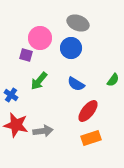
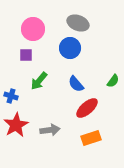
pink circle: moved 7 px left, 9 px up
blue circle: moved 1 px left
purple square: rotated 16 degrees counterclockwise
green semicircle: moved 1 px down
blue semicircle: rotated 18 degrees clockwise
blue cross: moved 1 px down; rotated 16 degrees counterclockwise
red ellipse: moved 1 px left, 3 px up; rotated 10 degrees clockwise
red star: rotated 30 degrees clockwise
gray arrow: moved 7 px right, 1 px up
